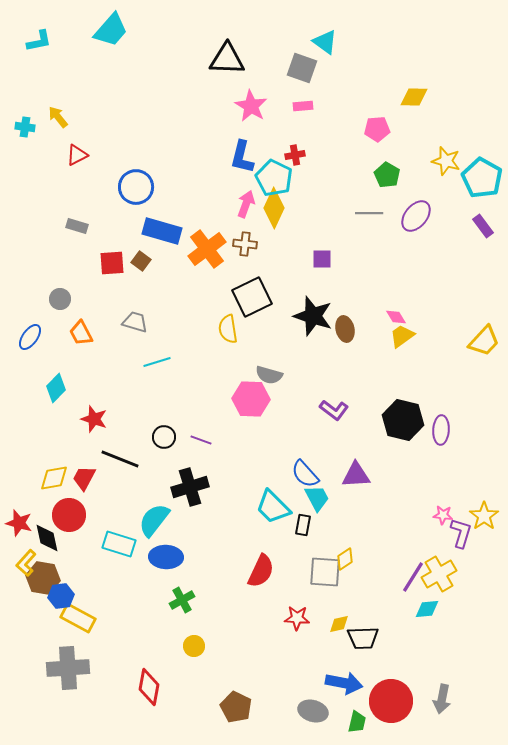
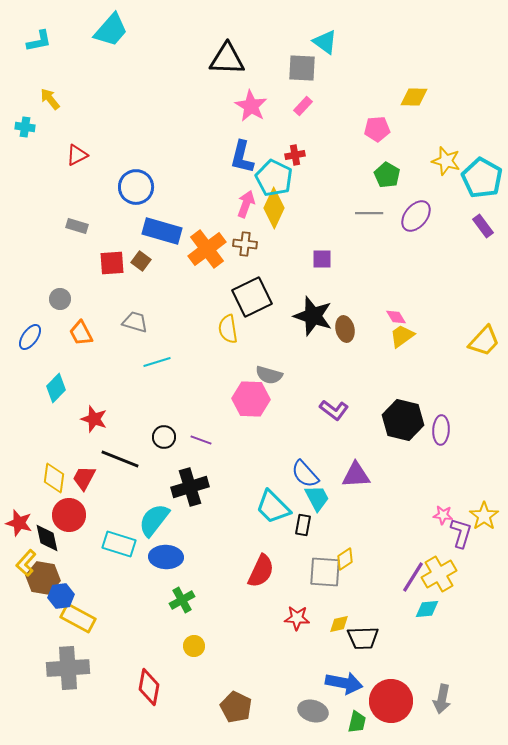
gray square at (302, 68): rotated 16 degrees counterclockwise
pink rectangle at (303, 106): rotated 42 degrees counterclockwise
yellow arrow at (58, 117): moved 8 px left, 18 px up
yellow diamond at (54, 478): rotated 72 degrees counterclockwise
